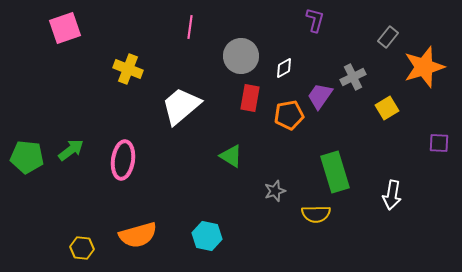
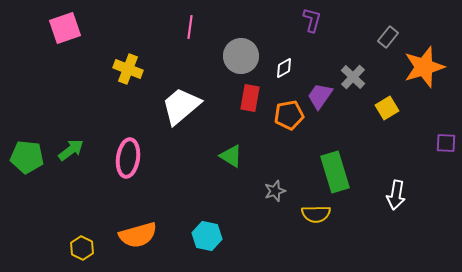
purple L-shape: moved 3 px left
gray cross: rotated 20 degrees counterclockwise
purple square: moved 7 px right
pink ellipse: moved 5 px right, 2 px up
white arrow: moved 4 px right
yellow hexagon: rotated 20 degrees clockwise
